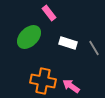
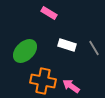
pink rectangle: rotated 21 degrees counterclockwise
green ellipse: moved 4 px left, 14 px down
white rectangle: moved 1 px left, 2 px down
